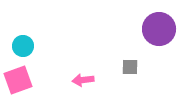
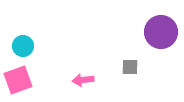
purple circle: moved 2 px right, 3 px down
